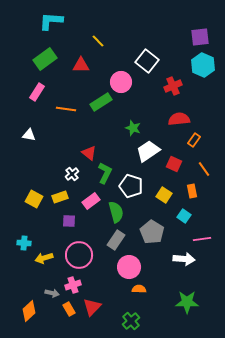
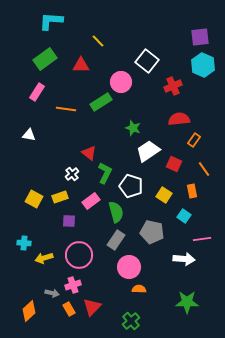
gray pentagon at (152, 232): rotated 20 degrees counterclockwise
